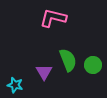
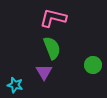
green semicircle: moved 16 px left, 12 px up
